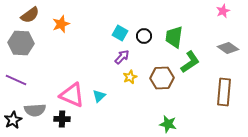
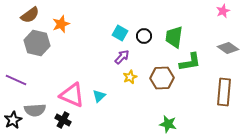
gray hexagon: moved 16 px right; rotated 10 degrees clockwise
green L-shape: rotated 25 degrees clockwise
black cross: moved 1 px right, 1 px down; rotated 28 degrees clockwise
